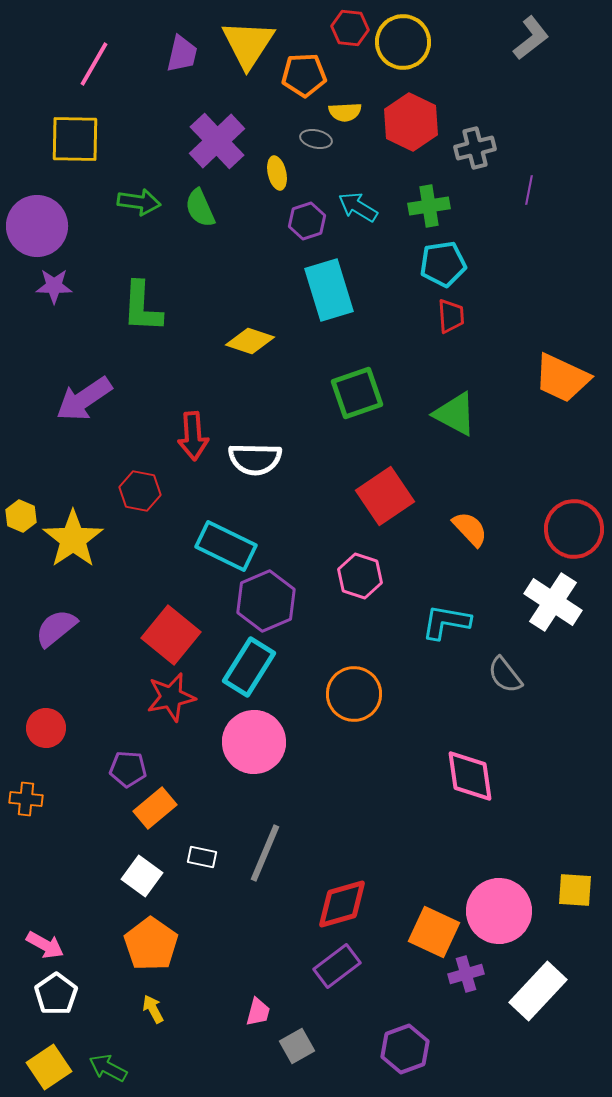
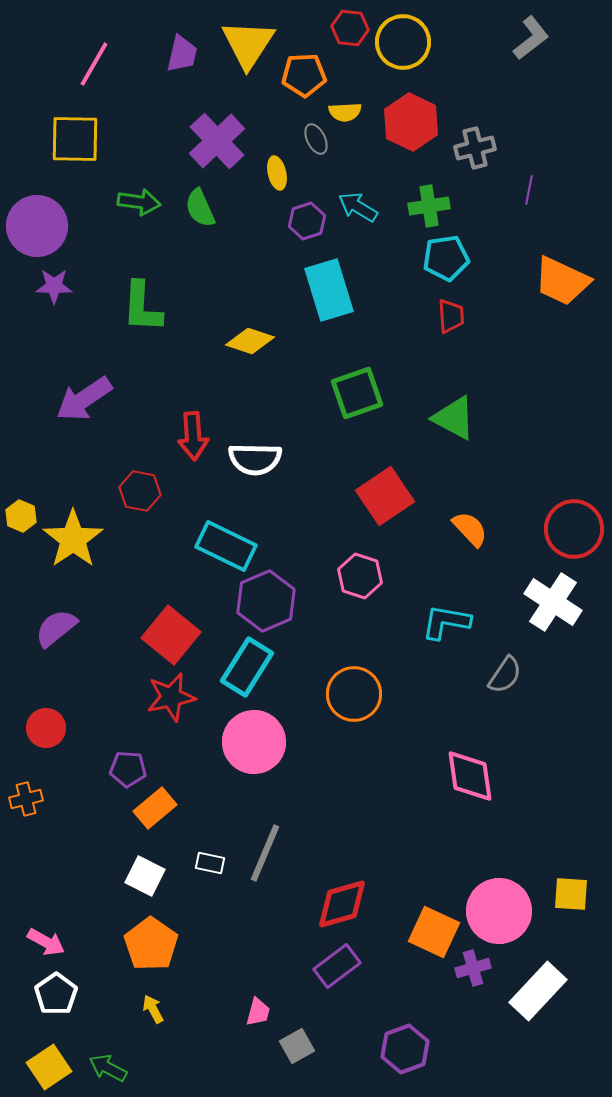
gray ellipse at (316, 139): rotated 52 degrees clockwise
cyan pentagon at (443, 264): moved 3 px right, 6 px up
orange trapezoid at (562, 378): moved 97 px up
green triangle at (455, 414): moved 1 px left, 4 px down
cyan rectangle at (249, 667): moved 2 px left
gray semicircle at (505, 675): rotated 108 degrees counterclockwise
orange cross at (26, 799): rotated 20 degrees counterclockwise
white rectangle at (202, 857): moved 8 px right, 6 px down
white square at (142, 876): moved 3 px right; rotated 9 degrees counterclockwise
yellow square at (575, 890): moved 4 px left, 4 px down
pink arrow at (45, 945): moved 1 px right, 3 px up
purple cross at (466, 974): moved 7 px right, 6 px up
